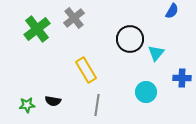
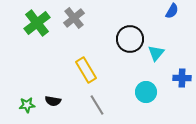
green cross: moved 6 px up
gray line: rotated 40 degrees counterclockwise
